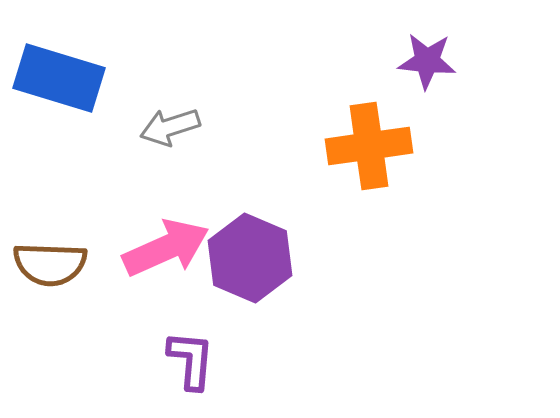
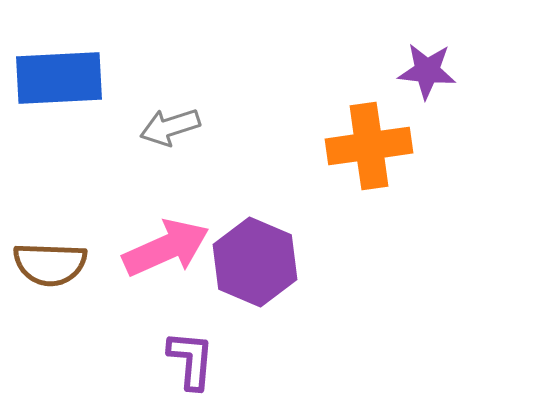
purple star: moved 10 px down
blue rectangle: rotated 20 degrees counterclockwise
purple hexagon: moved 5 px right, 4 px down
